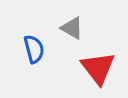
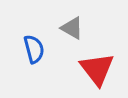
red triangle: moved 1 px left, 1 px down
